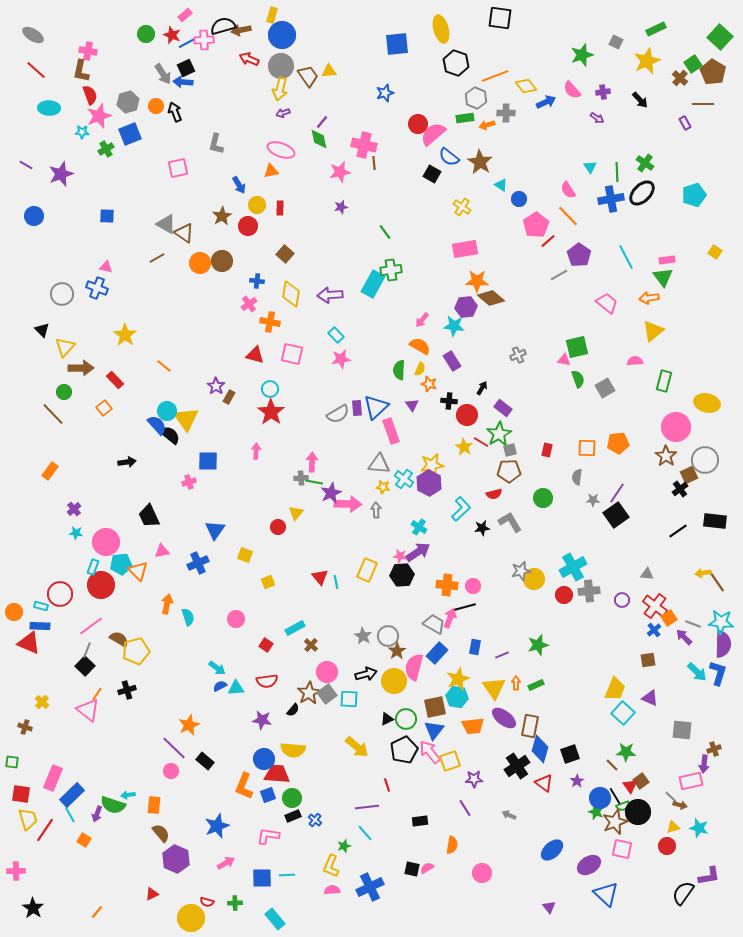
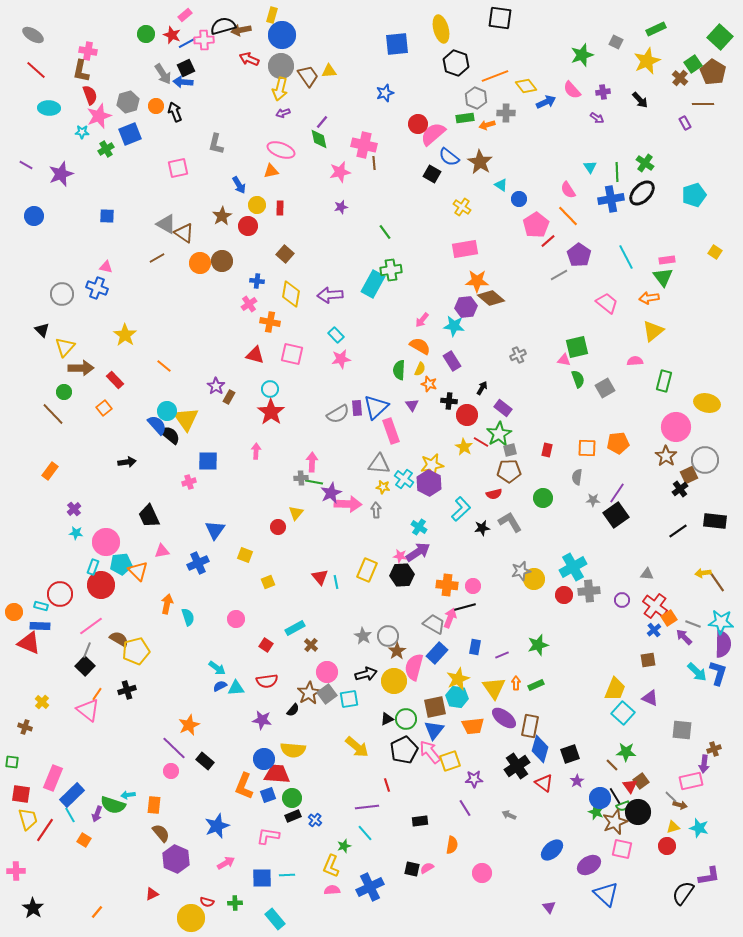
cyan square at (349, 699): rotated 12 degrees counterclockwise
